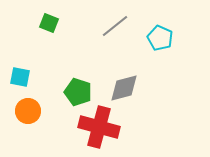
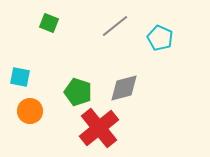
orange circle: moved 2 px right
red cross: moved 1 px down; rotated 36 degrees clockwise
